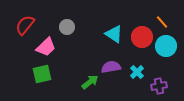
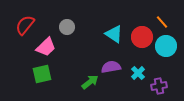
cyan cross: moved 1 px right, 1 px down
